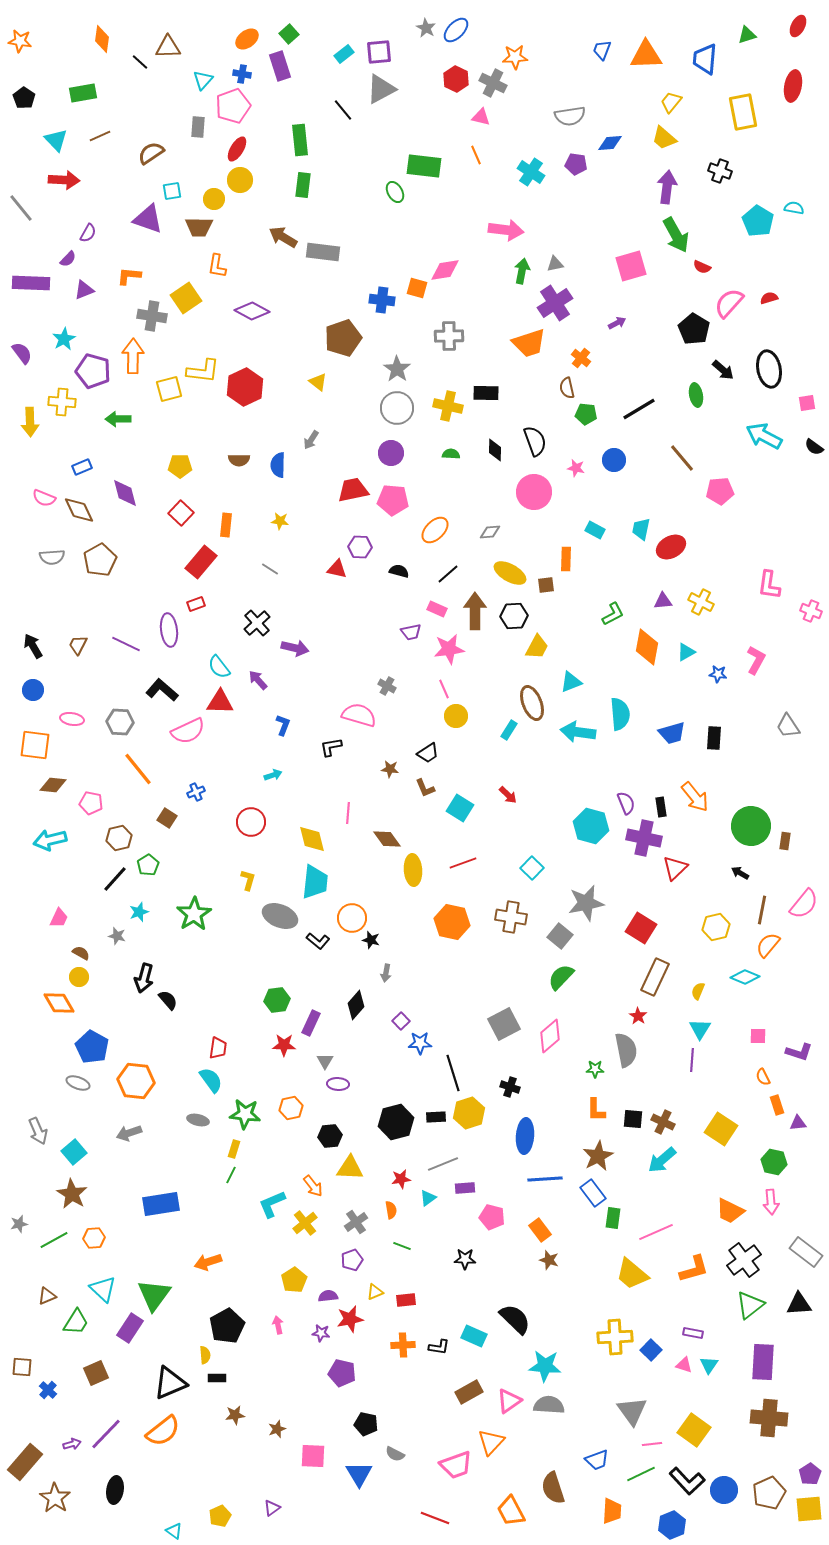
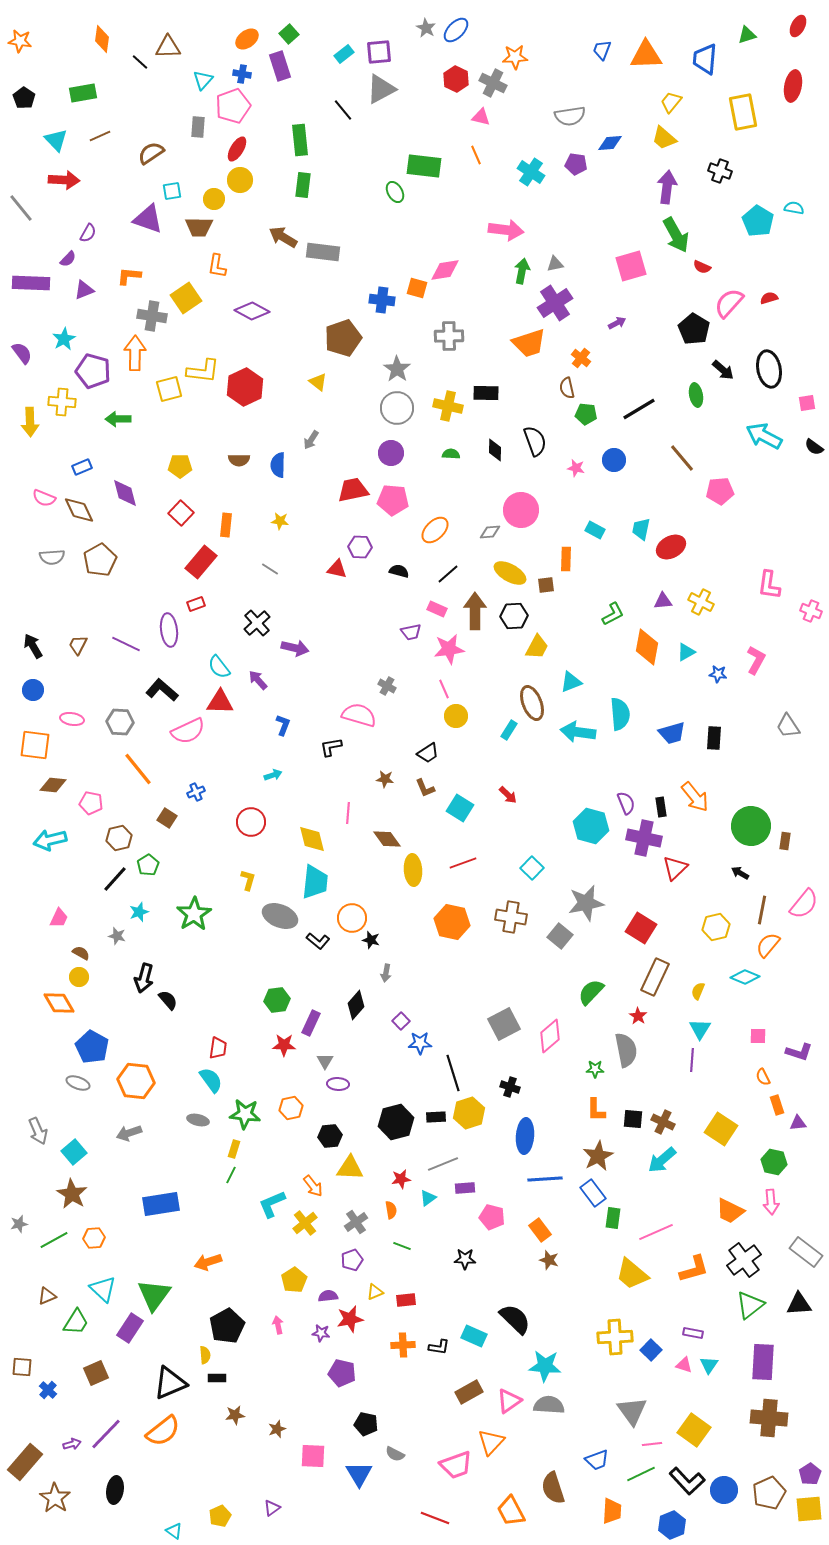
orange arrow at (133, 356): moved 2 px right, 3 px up
pink circle at (534, 492): moved 13 px left, 18 px down
brown star at (390, 769): moved 5 px left, 10 px down
green semicircle at (561, 977): moved 30 px right, 15 px down
